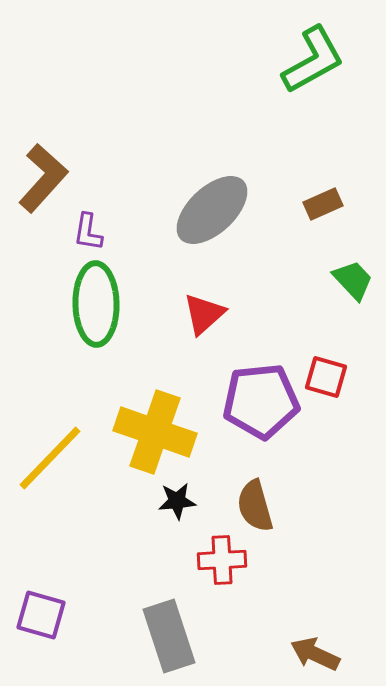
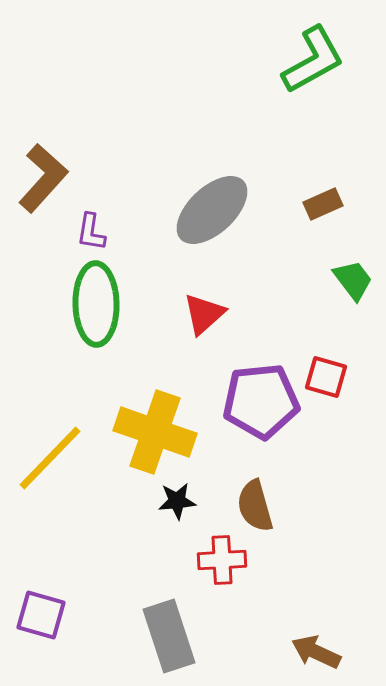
purple L-shape: moved 3 px right
green trapezoid: rotated 6 degrees clockwise
brown arrow: moved 1 px right, 2 px up
